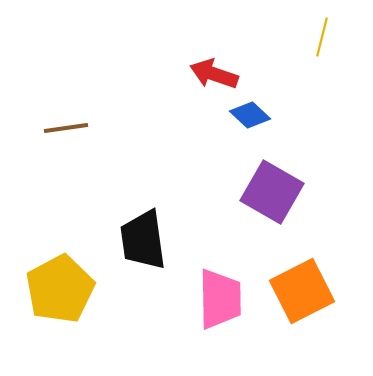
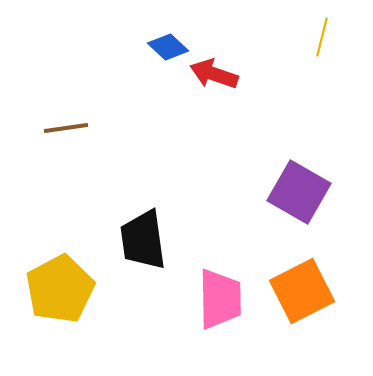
blue diamond: moved 82 px left, 68 px up
purple square: moved 27 px right
